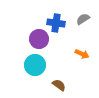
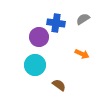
purple circle: moved 2 px up
